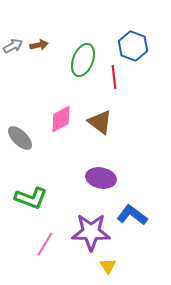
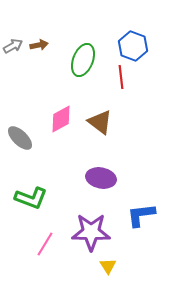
red line: moved 7 px right
blue L-shape: moved 9 px right; rotated 44 degrees counterclockwise
